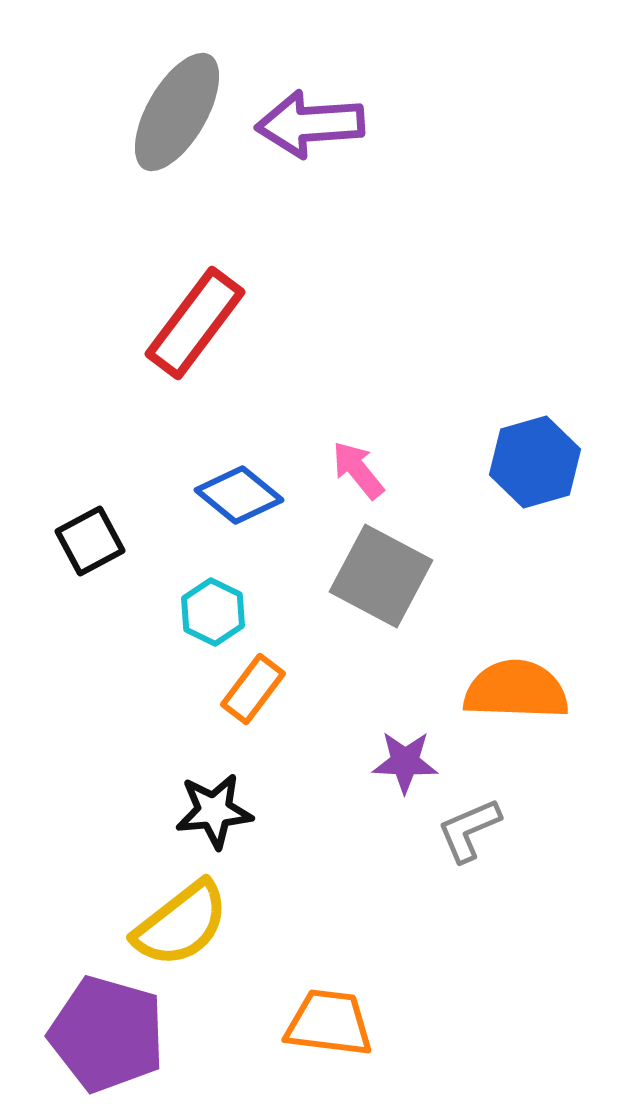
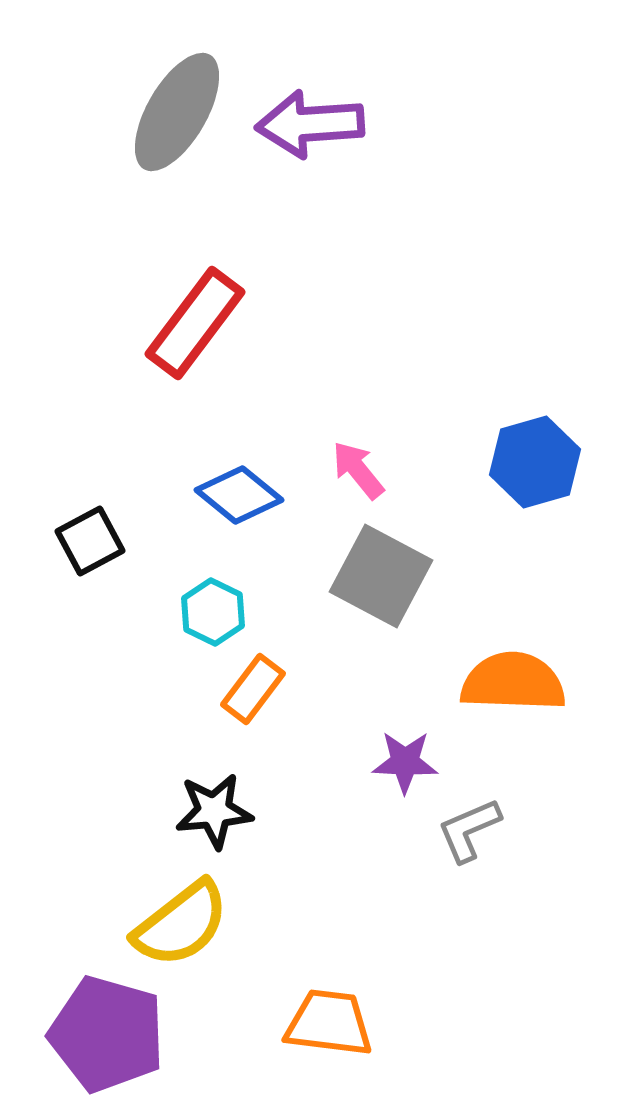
orange semicircle: moved 3 px left, 8 px up
